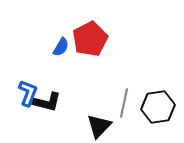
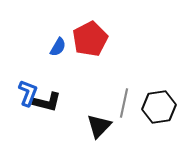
blue semicircle: moved 3 px left
black hexagon: moved 1 px right
